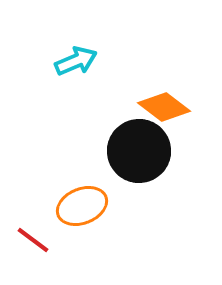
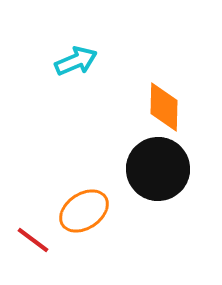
orange diamond: rotated 54 degrees clockwise
black circle: moved 19 px right, 18 px down
orange ellipse: moved 2 px right, 5 px down; rotated 12 degrees counterclockwise
